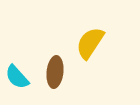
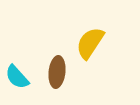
brown ellipse: moved 2 px right
